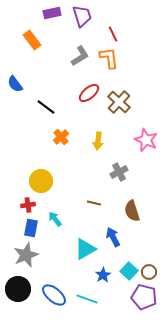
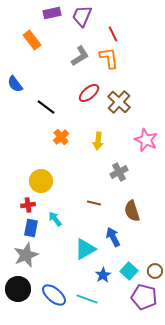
purple trapezoid: rotated 140 degrees counterclockwise
brown circle: moved 6 px right, 1 px up
